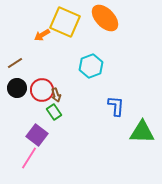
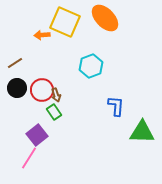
orange arrow: rotated 28 degrees clockwise
purple square: rotated 15 degrees clockwise
